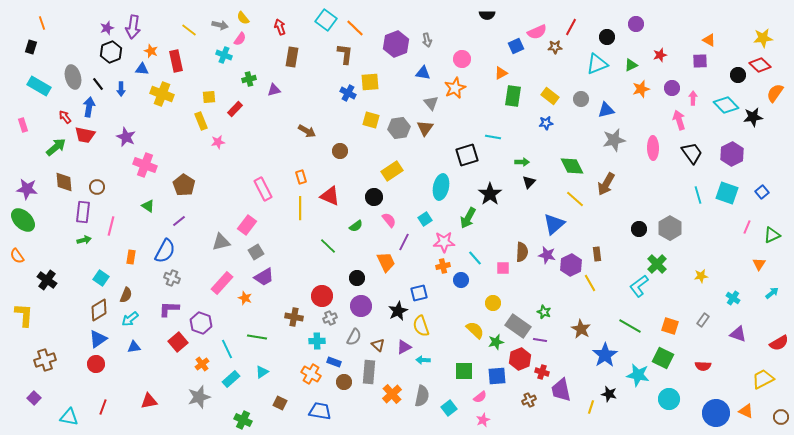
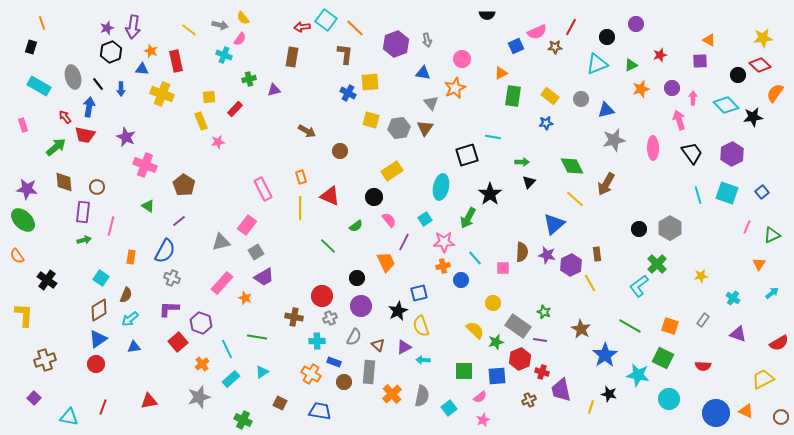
red arrow at (280, 27): moved 22 px right; rotated 77 degrees counterclockwise
